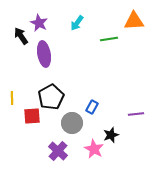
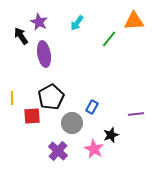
purple star: moved 1 px up
green line: rotated 42 degrees counterclockwise
